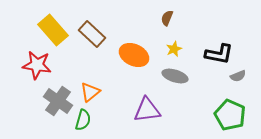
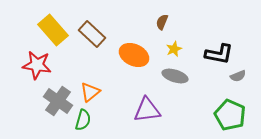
brown semicircle: moved 5 px left, 4 px down
